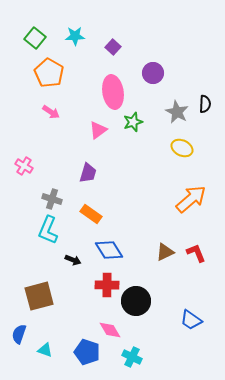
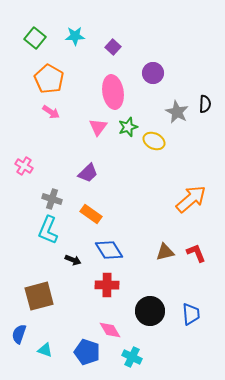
orange pentagon: moved 6 px down
green star: moved 5 px left, 5 px down
pink triangle: moved 3 px up; rotated 18 degrees counterclockwise
yellow ellipse: moved 28 px left, 7 px up
purple trapezoid: rotated 30 degrees clockwise
brown triangle: rotated 12 degrees clockwise
black circle: moved 14 px right, 10 px down
blue trapezoid: moved 6 px up; rotated 130 degrees counterclockwise
